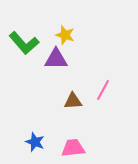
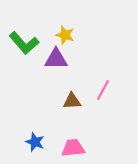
brown triangle: moved 1 px left
